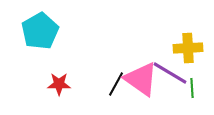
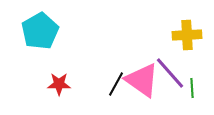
yellow cross: moved 1 px left, 13 px up
purple line: rotated 18 degrees clockwise
pink triangle: moved 1 px right, 1 px down
